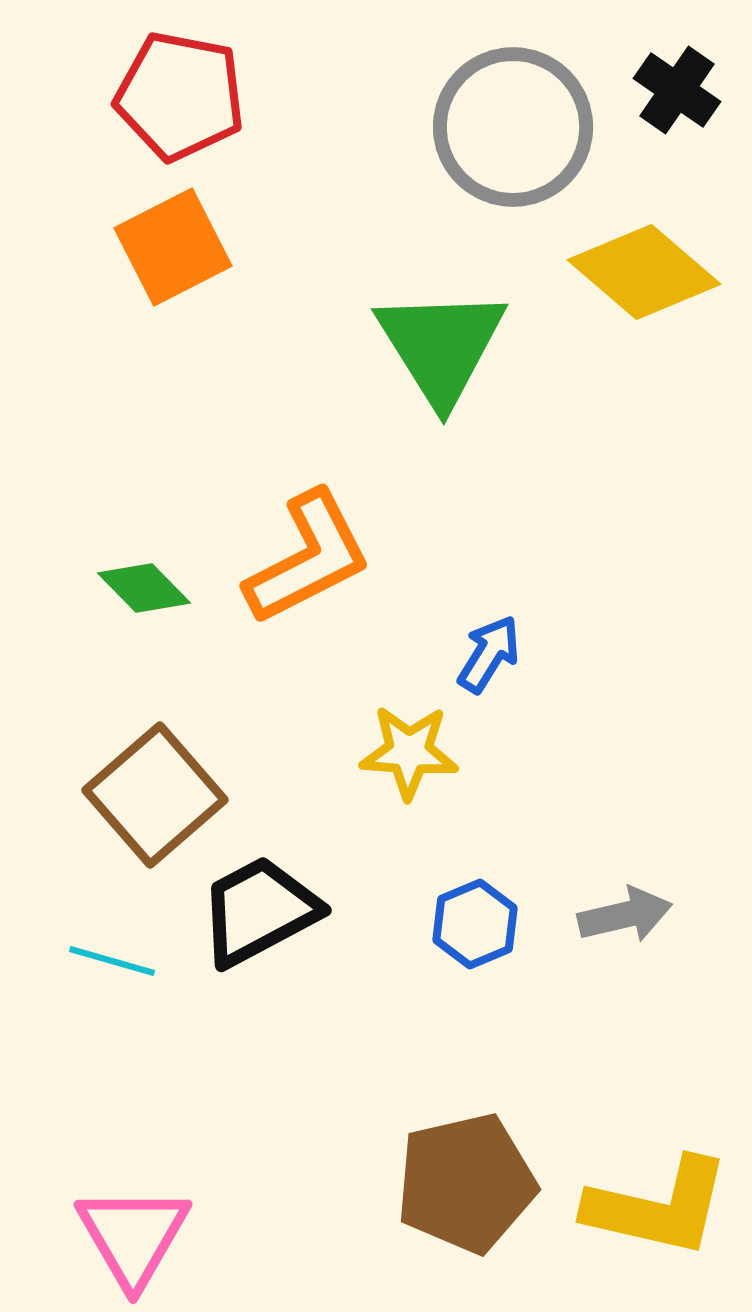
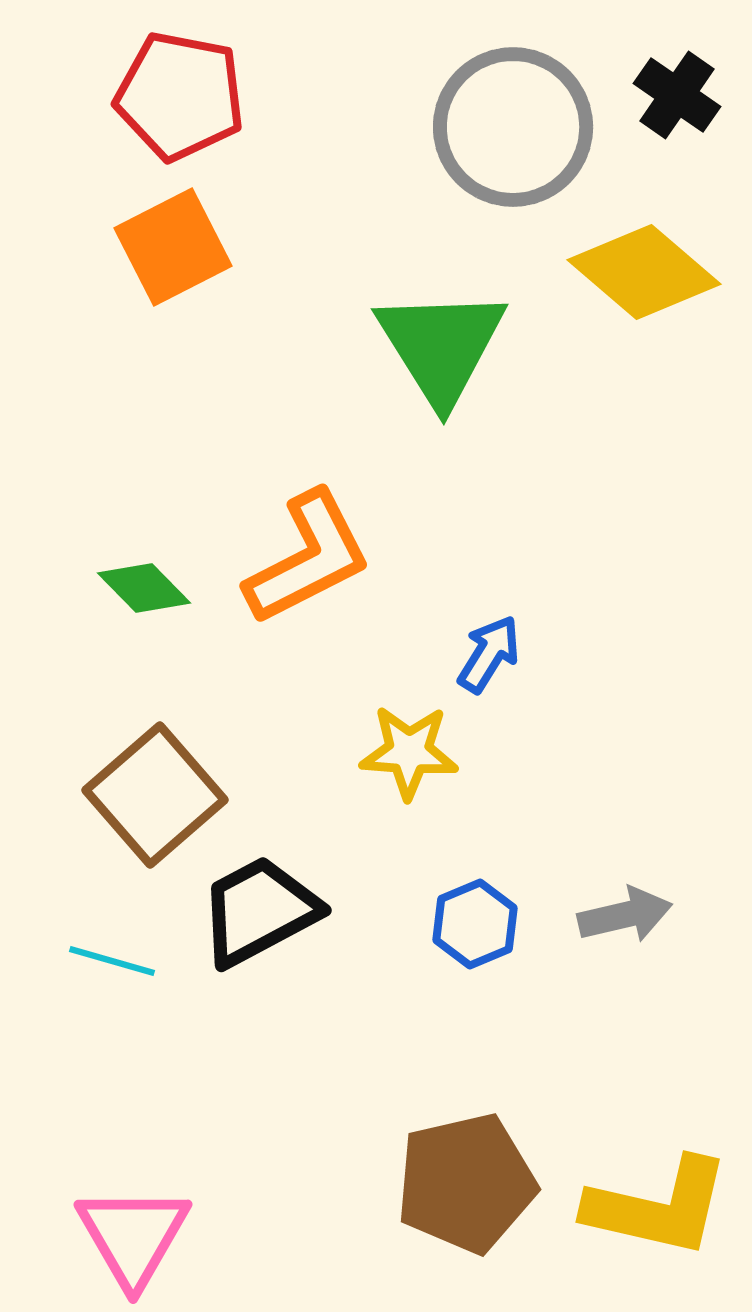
black cross: moved 5 px down
